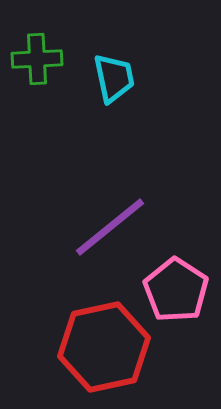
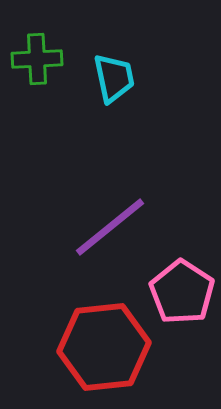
pink pentagon: moved 6 px right, 2 px down
red hexagon: rotated 6 degrees clockwise
